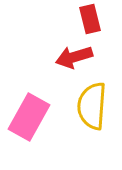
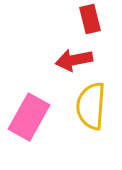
red arrow: moved 3 px down; rotated 6 degrees clockwise
yellow semicircle: moved 1 px left
